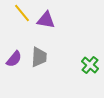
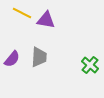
yellow line: rotated 24 degrees counterclockwise
purple semicircle: moved 2 px left
